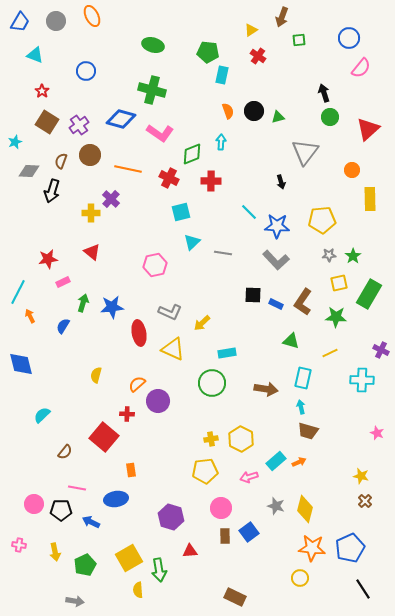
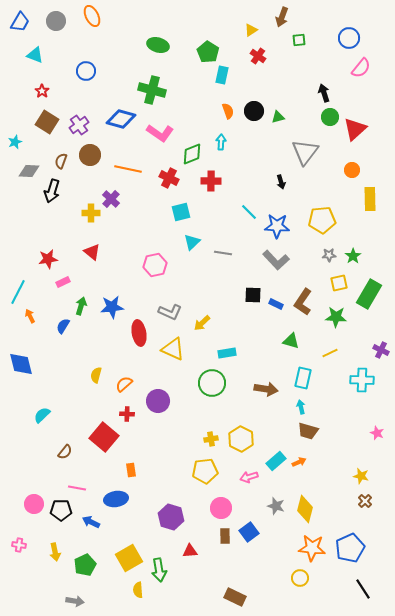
green ellipse at (153, 45): moved 5 px right
green pentagon at (208, 52): rotated 25 degrees clockwise
red triangle at (368, 129): moved 13 px left
green arrow at (83, 303): moved 2 px left, 3 px down
orange semicircle at (137, 384): moved 13 px left
